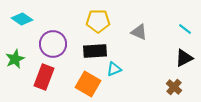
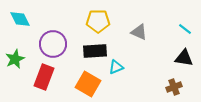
cyan diamond: moved 2 px left; rotated 30 degrees clockwise
black triangle: rotated 36 degrees clockwise
cyan triangle: moved 2 px right, 2 px up
brown cross: rotated 28 degrees clockwise
